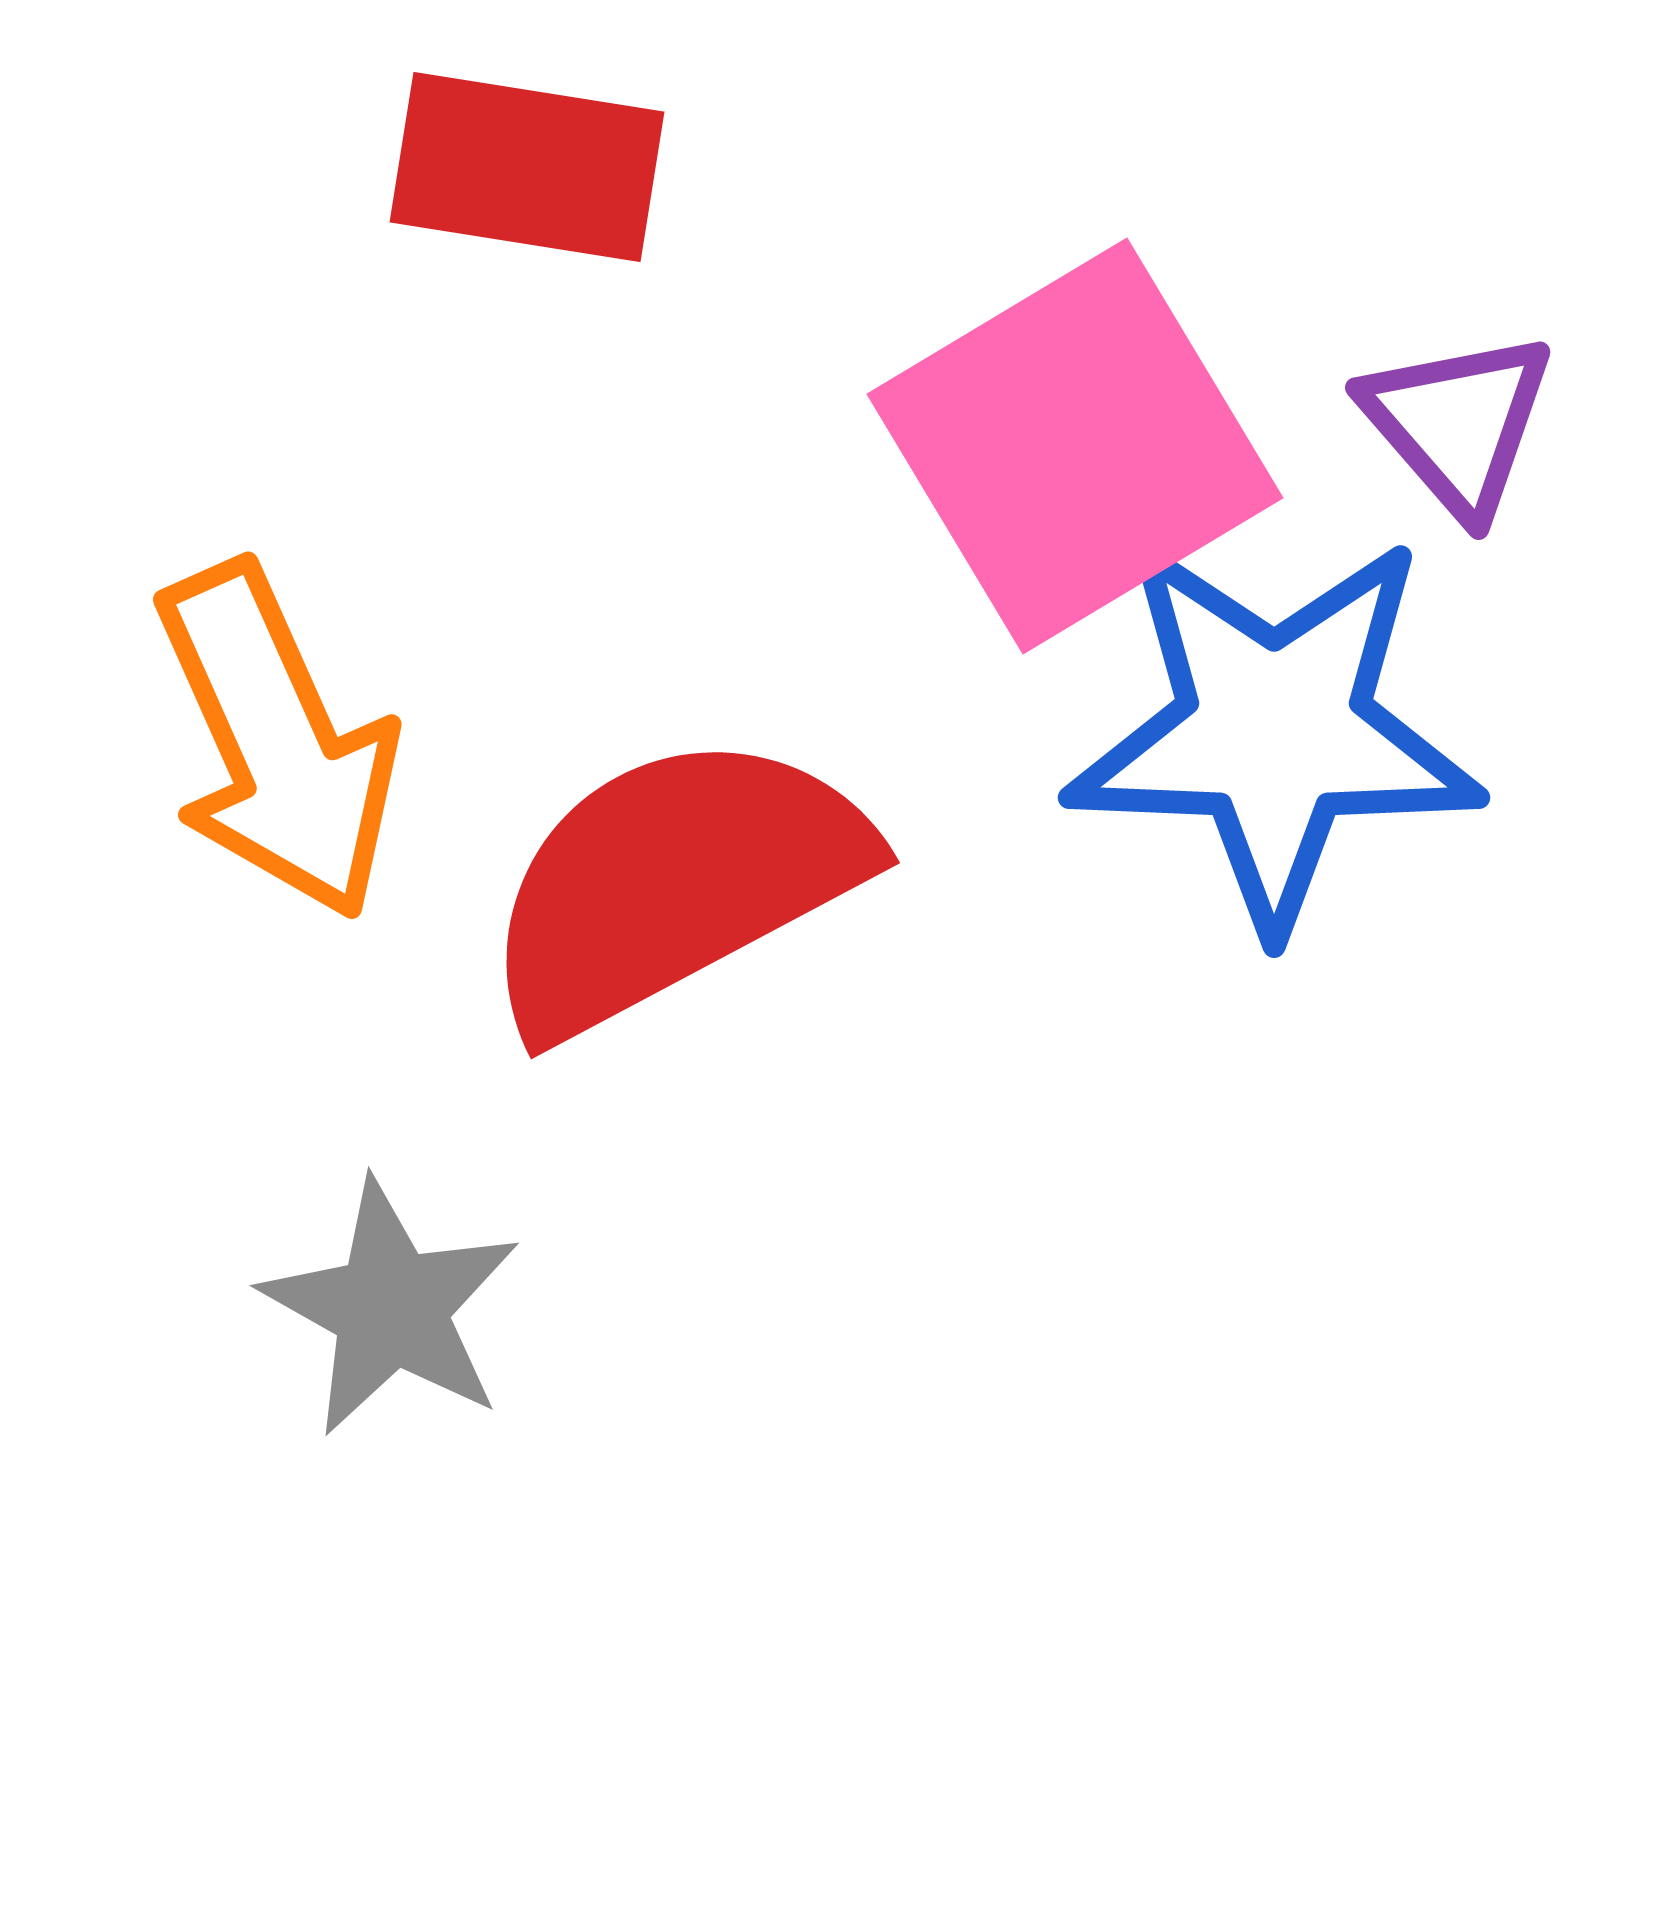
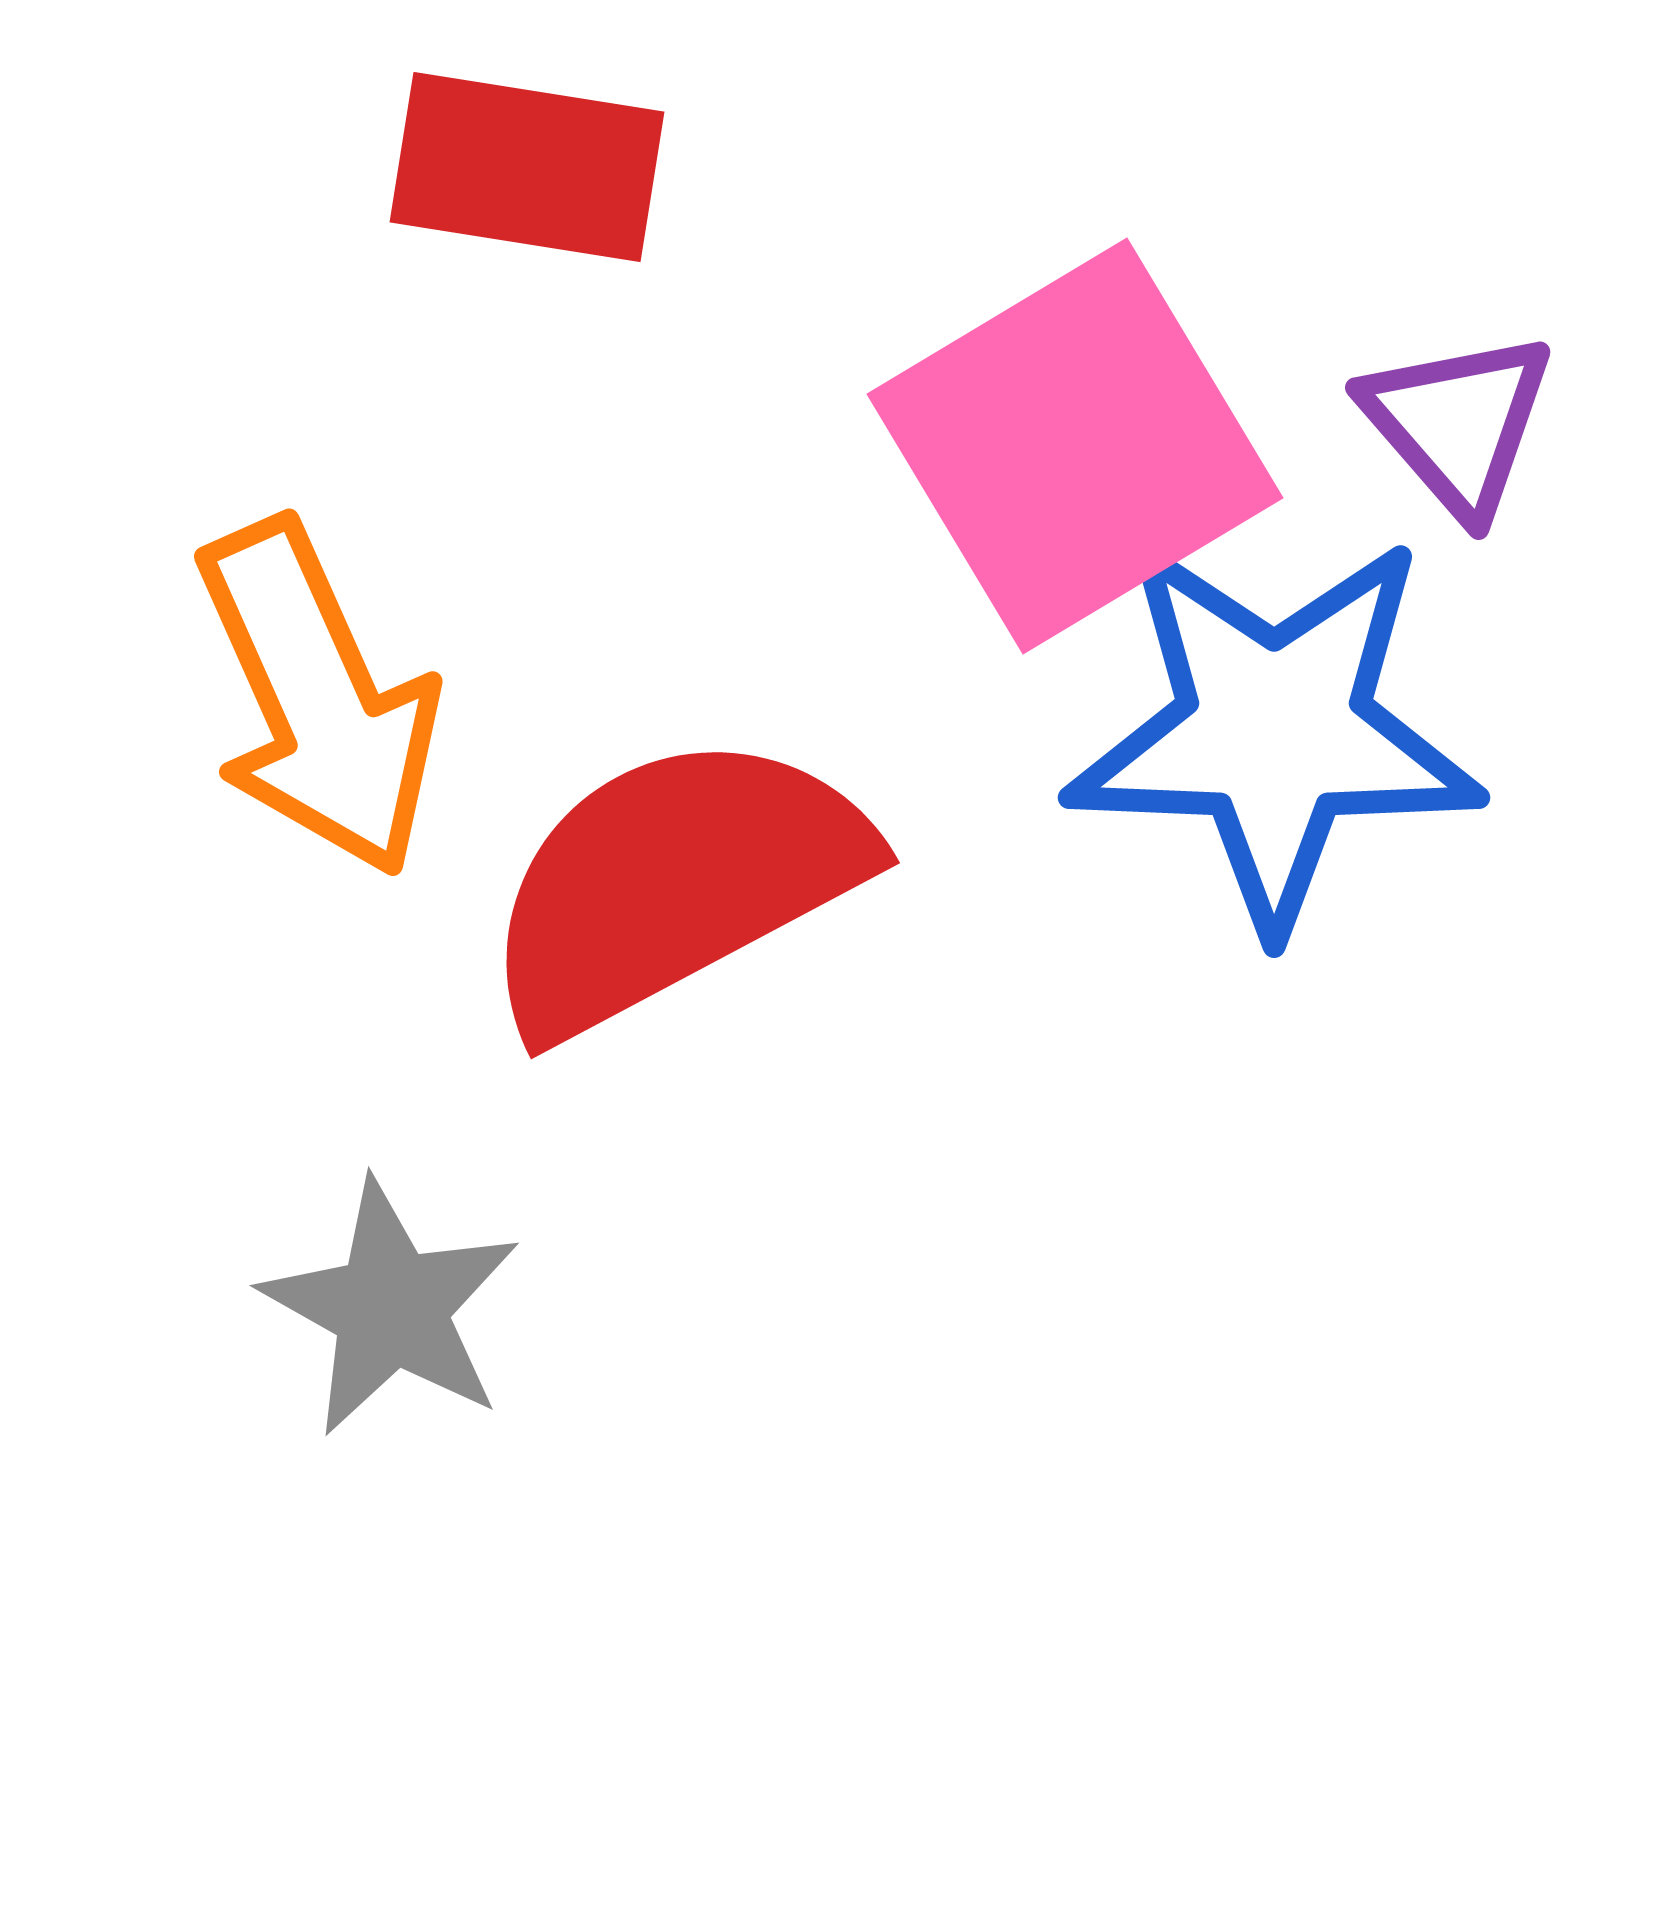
orange arrow: moved 41 px right, 43 px up
